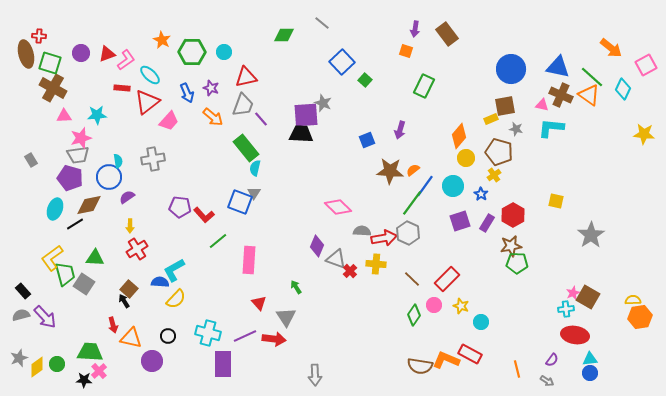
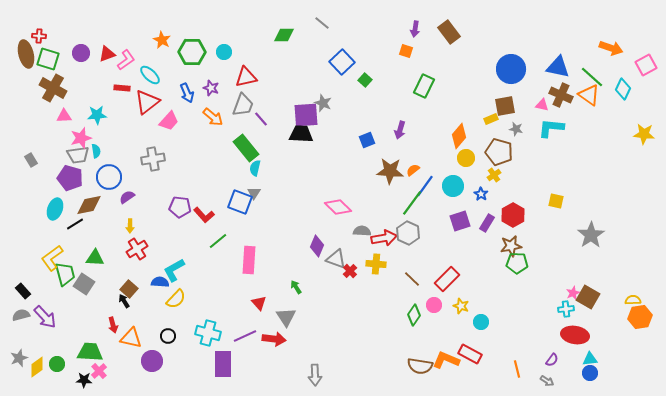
brown rectangle at (447, 34): moved 2 px right, 2 px up
orange arrow at (611, 48): rotated 20 degrees counterclockwise
green square at (50, 63): moved 2 px left, 4 px up
cyan semicircle at (118, 161): moved 22 px left, 10 px up
